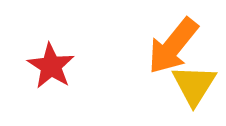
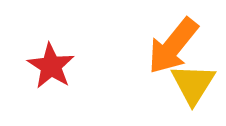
yellow triangle: moved 1 px left, 1 px up
